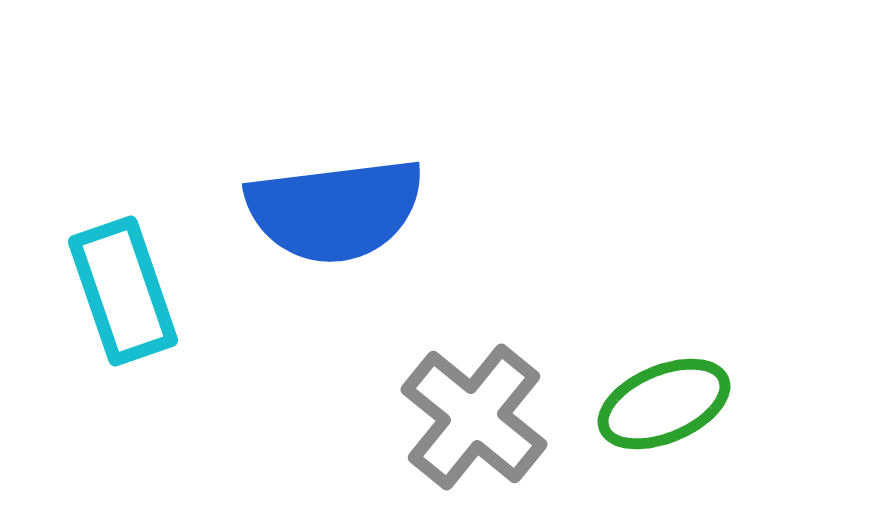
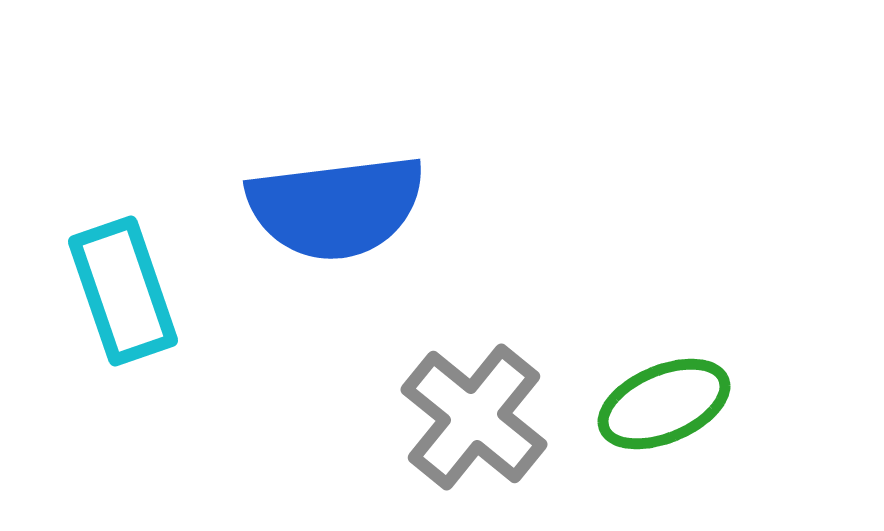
blue semicircle: moved 1 px right, 3 px up
